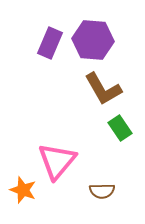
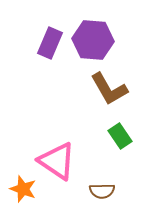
brown L-shape: moved 6 px right
green rectangle: moved 8 px down
pink triangle: rotated 36 degrees counterclockwise
orange star: moved 1 px up
